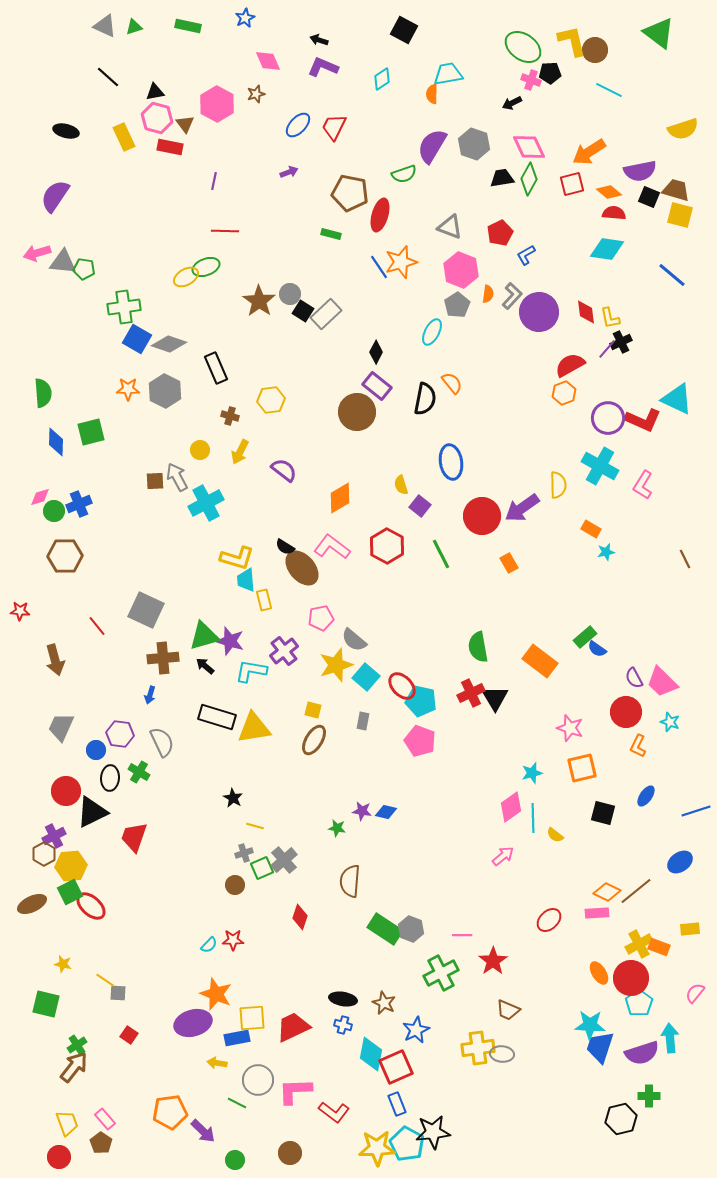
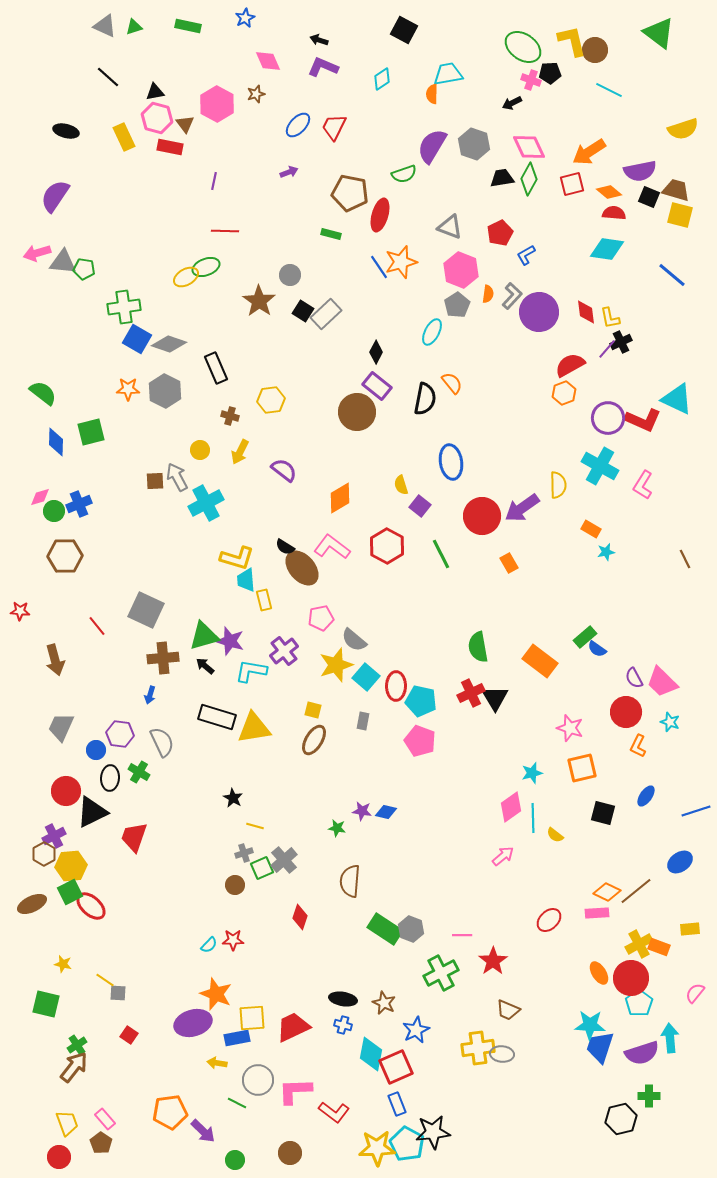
gray circle at (290, 294): moved 19 px up
green semicircle at (43, 393): rotated 48 degrees counterclockwise
red ellipse at (402, 686): moved 6 px left; rotated 44 degrees clockwise
